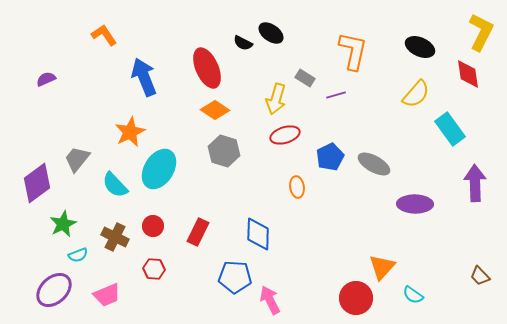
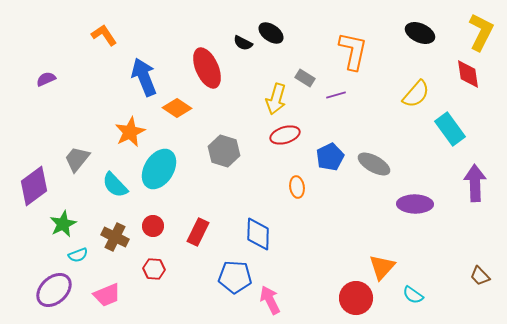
black ellipse at (420, 47): moved 14 px up
orange diamond at (215, 110): moved 38 px left, 2 px up
purple diamond at (37, 183): moved 3 px left, 3 px down
